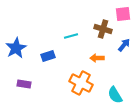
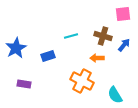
brown cross: moved 7 px down
orange cross: moved 1 px right, 2 px up
